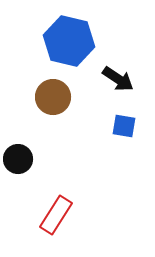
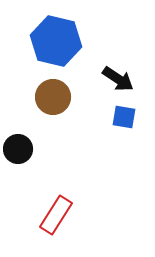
blue hexagon: moved 13 px left
blue square: moved 9 px up
black circle: moved 10 px up
